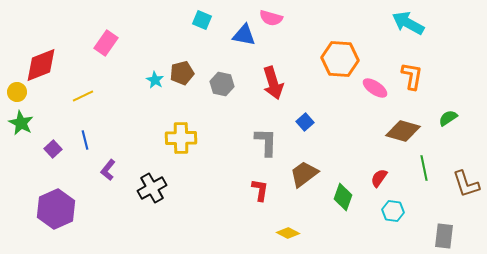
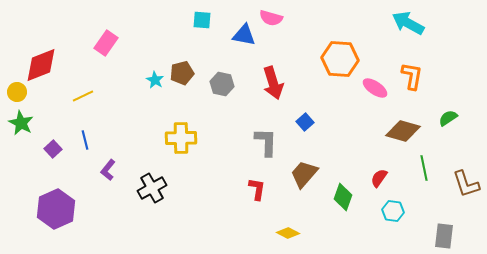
cyan square: rotated 18 degrees counterclockwise
brown trapezoid: rotated 12 degrees counterclockwise
red L-shape: moved 3 px left, 1 px up
